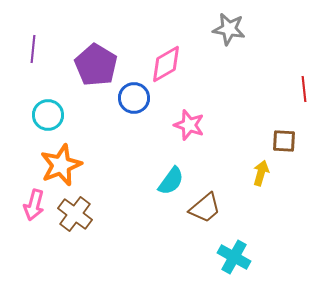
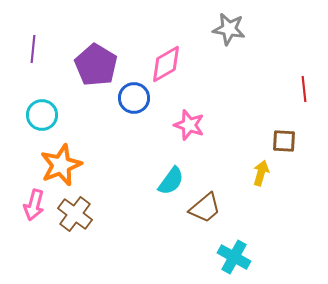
cyan circle: moved 6 px left
